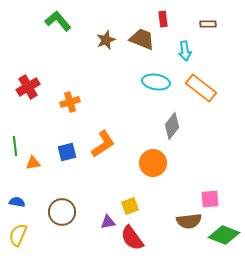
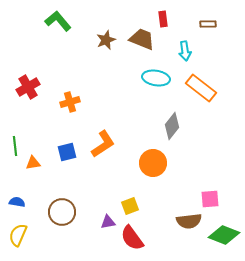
cyan ellipse: moved 4 px up
